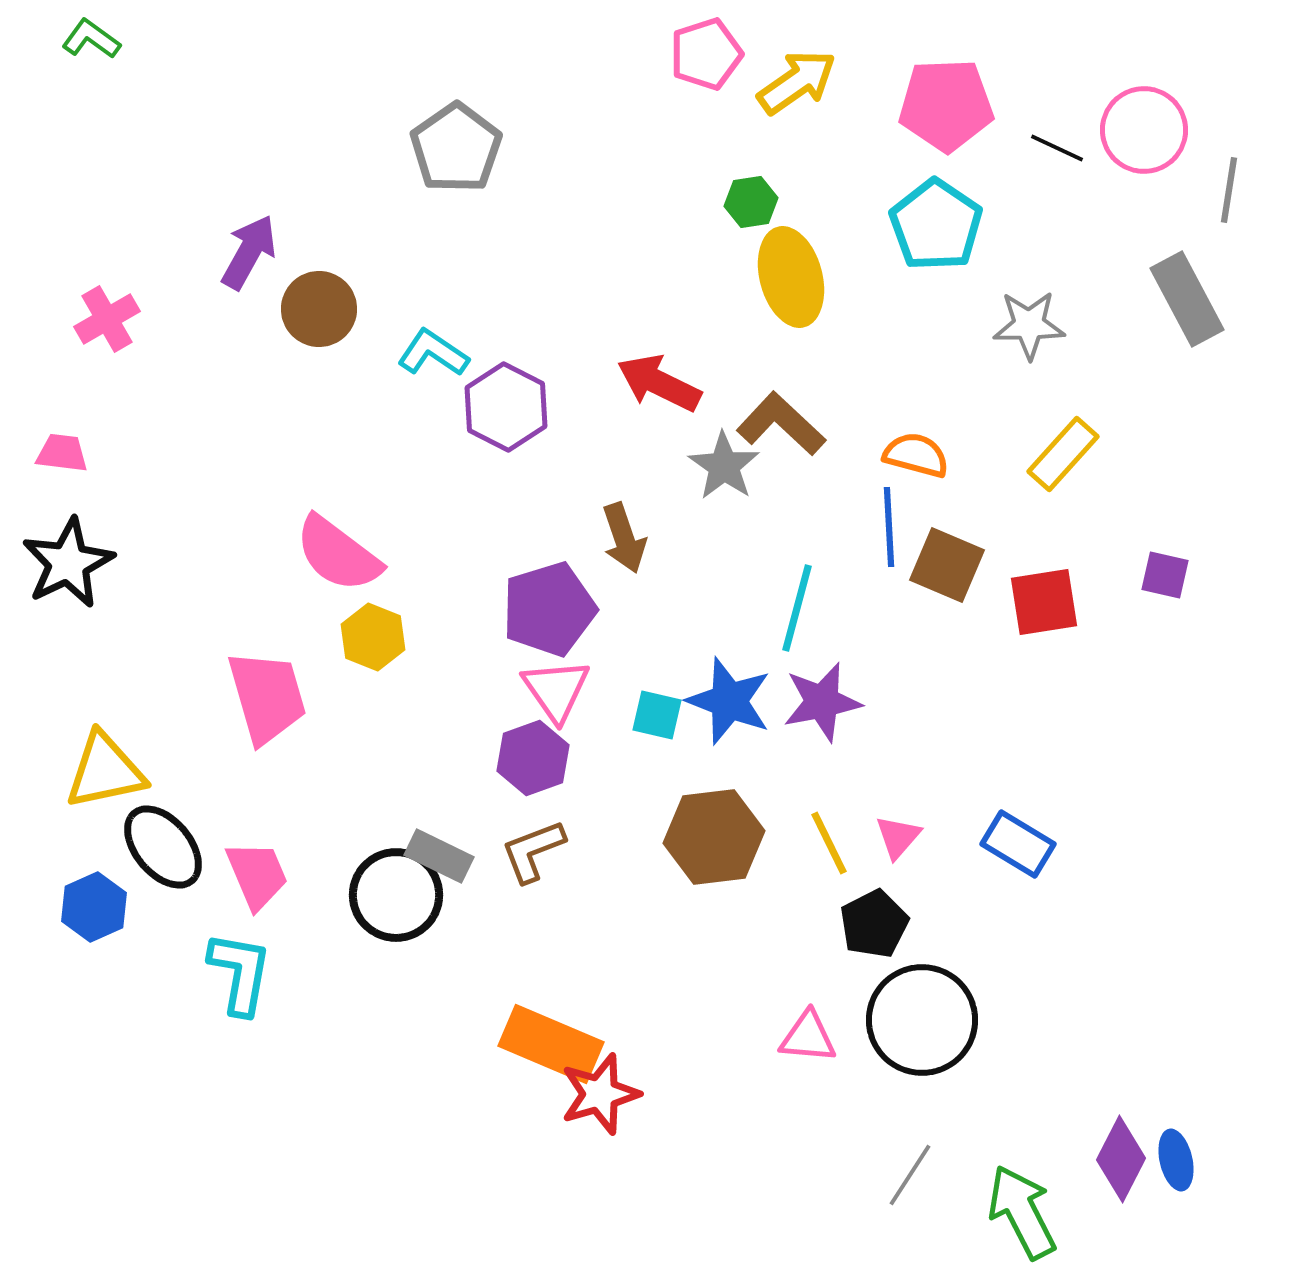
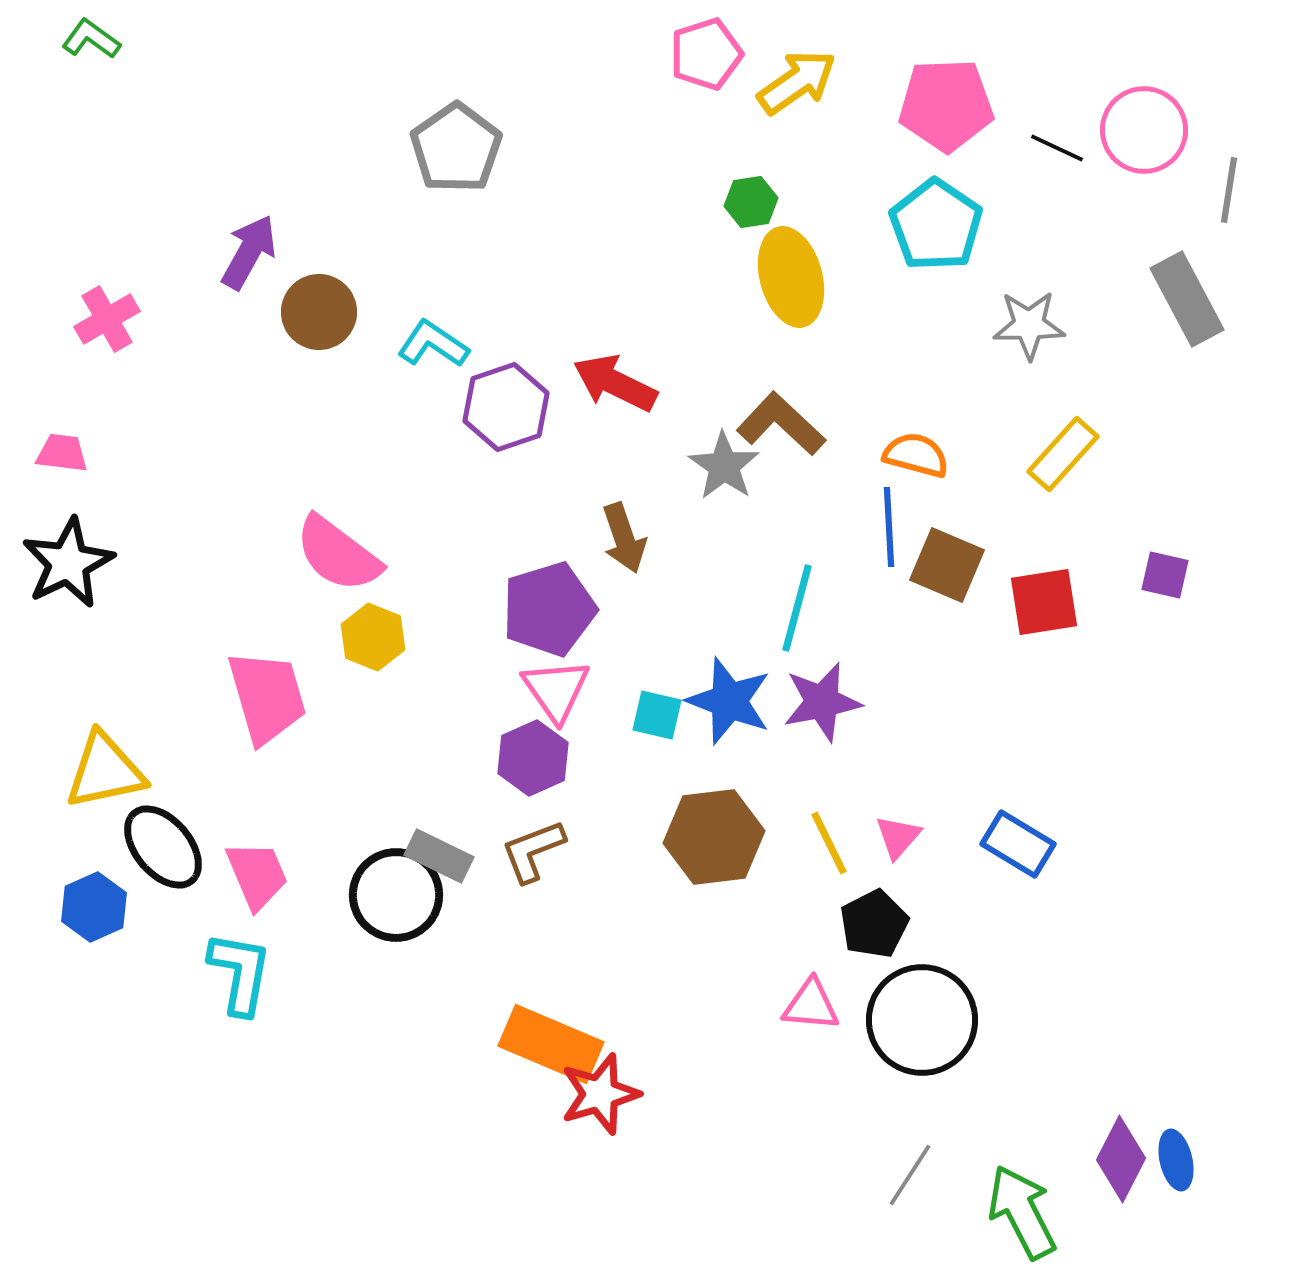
brown circle at (319, 309): moved 3 px down
cyan L-shape at (433, 353): moved 9 px up
red arrow at (659, 383): moved 44 px left
purple hexagon at (506, 407): rotated 14 degrees clockwise
purple hexagon at (533, 758): rotated 4 degrees counterclockwise
pink triangle at (808, 1037): moved 3 px right, 32 px up
